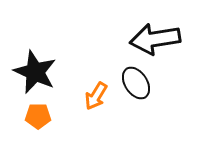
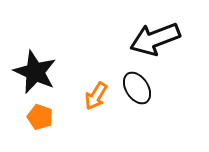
black arrow: rotated 12 degrees counterclockwise
black ellipse: moved 1 px right, 5 px down
orange pentagon: moved 2 px right, 1 px down; rotated 20 degrees clockwise
